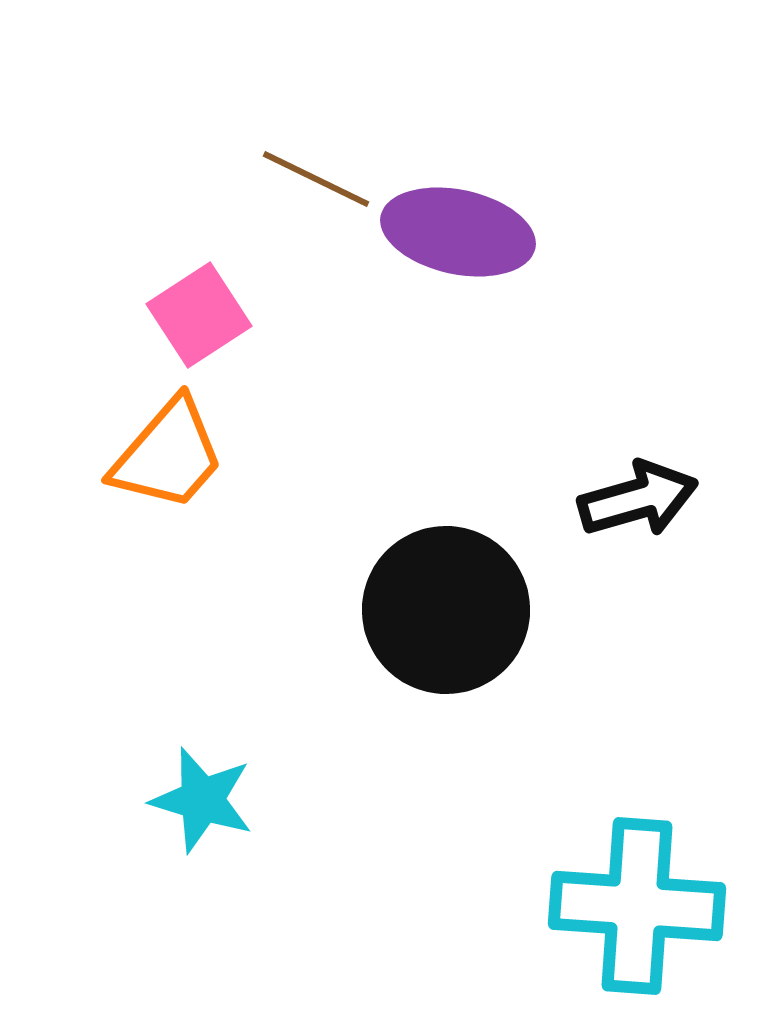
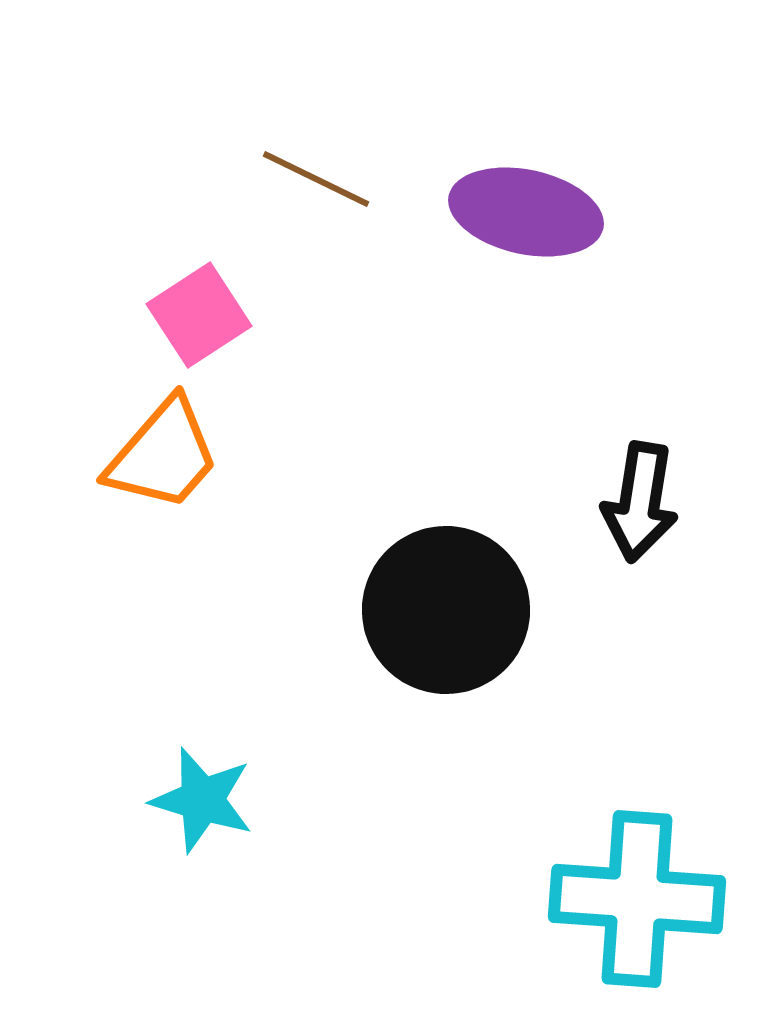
purple ellipse: moved 68 px right, 20 px up
orange trapezoid: moved 5 px left
black arrow: moved 2 px right, 3 px down; rotated 115 degrees clockwise
cyan cross: moved 7 px up
